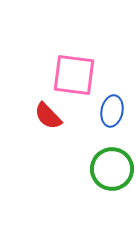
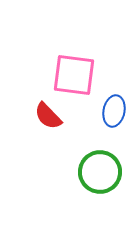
blue ellipse: moved 2 px right
green circle: moved 12 px left, 3 px down
